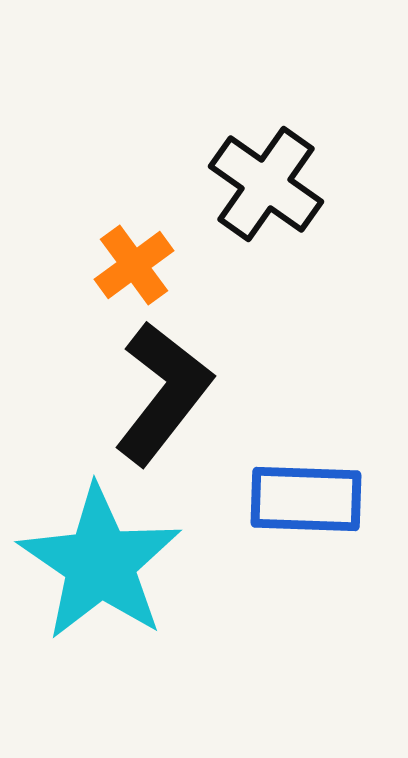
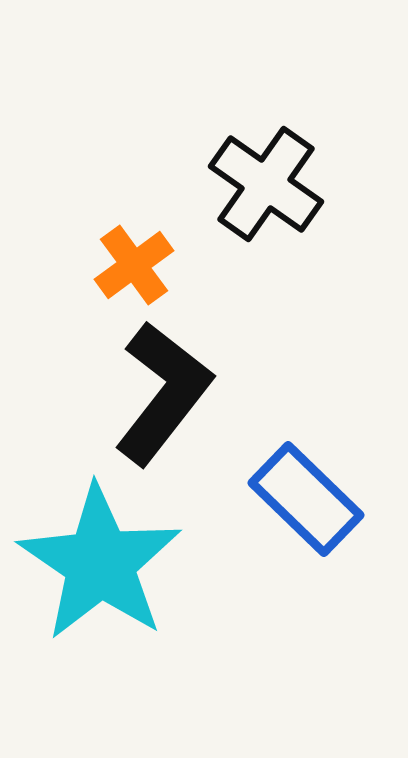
blue rectangle: rotated 42 degrees clockwise
